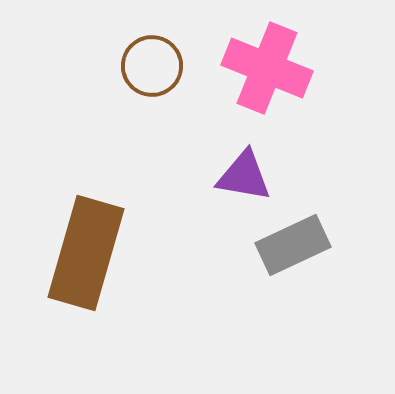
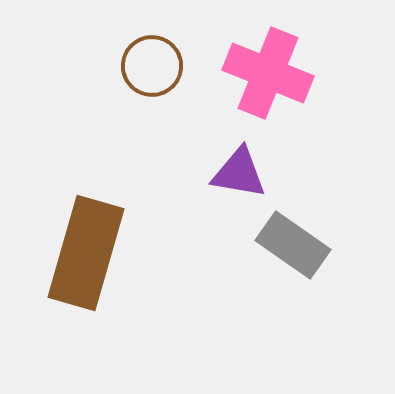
pink cross: moved 1 px right, 5 px down
purple triangle: moved 5 px left, 3 px up
gray rectangle: rotated 60 degrees clockwise
